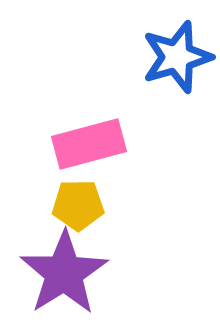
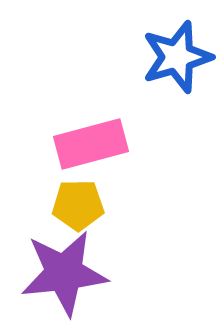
pink rectangle: moved 2 px right
purple star: rotated 26 degrees clockwise
